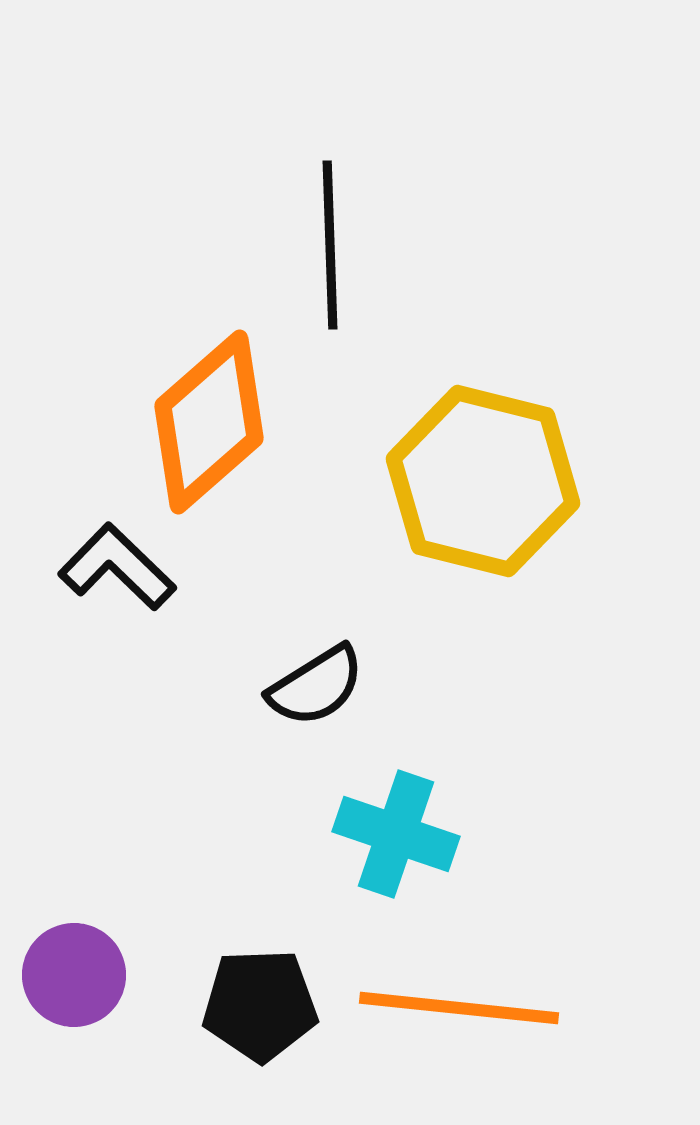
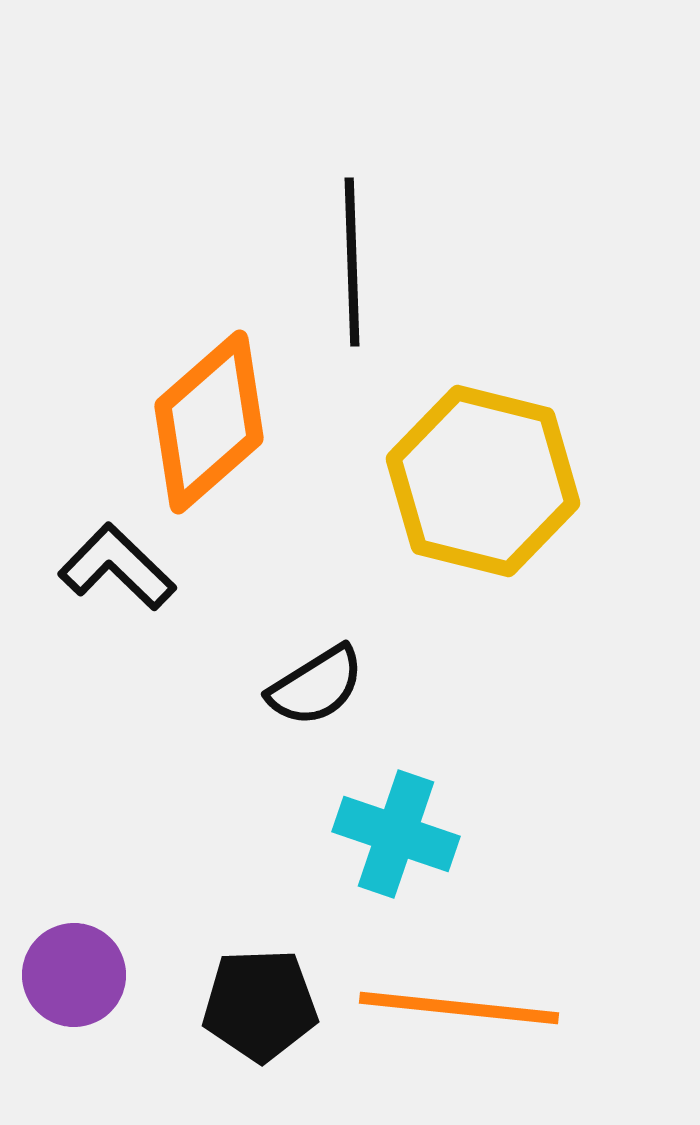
black line: moved 22 px right, 17 px down
